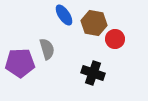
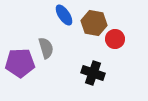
gray semicircle: moved 1 px left, 1 px up
